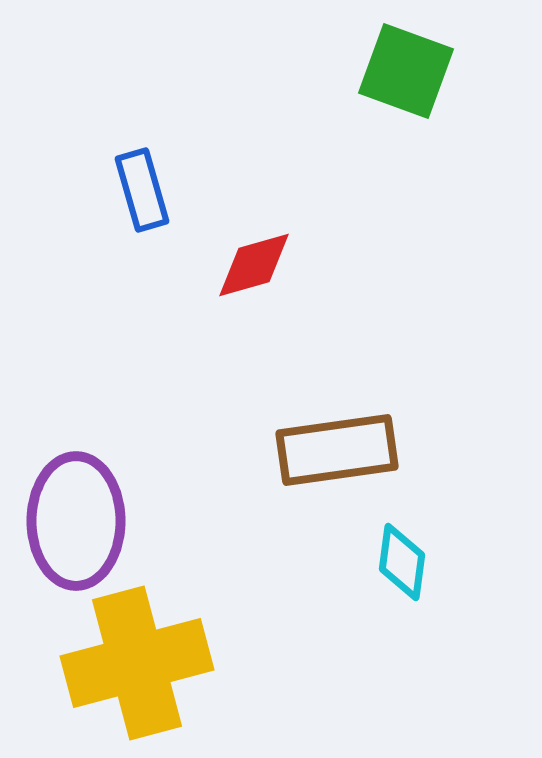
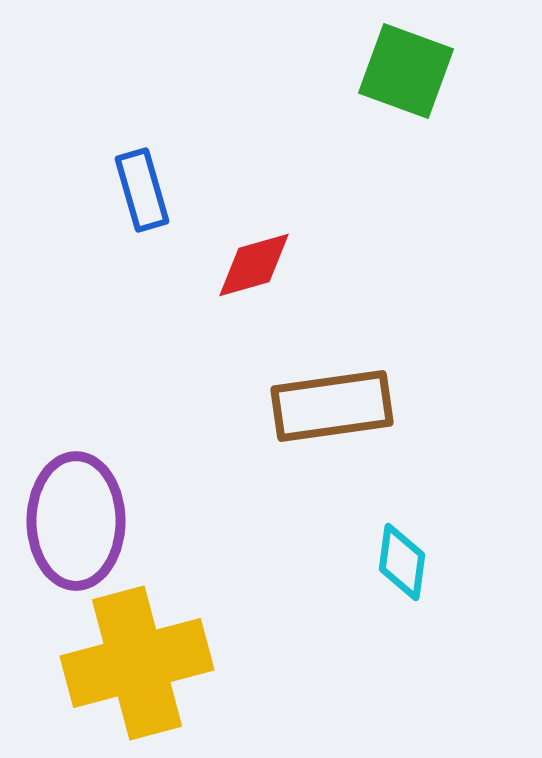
brown rectangle: moved 5 px left, 44 px up
